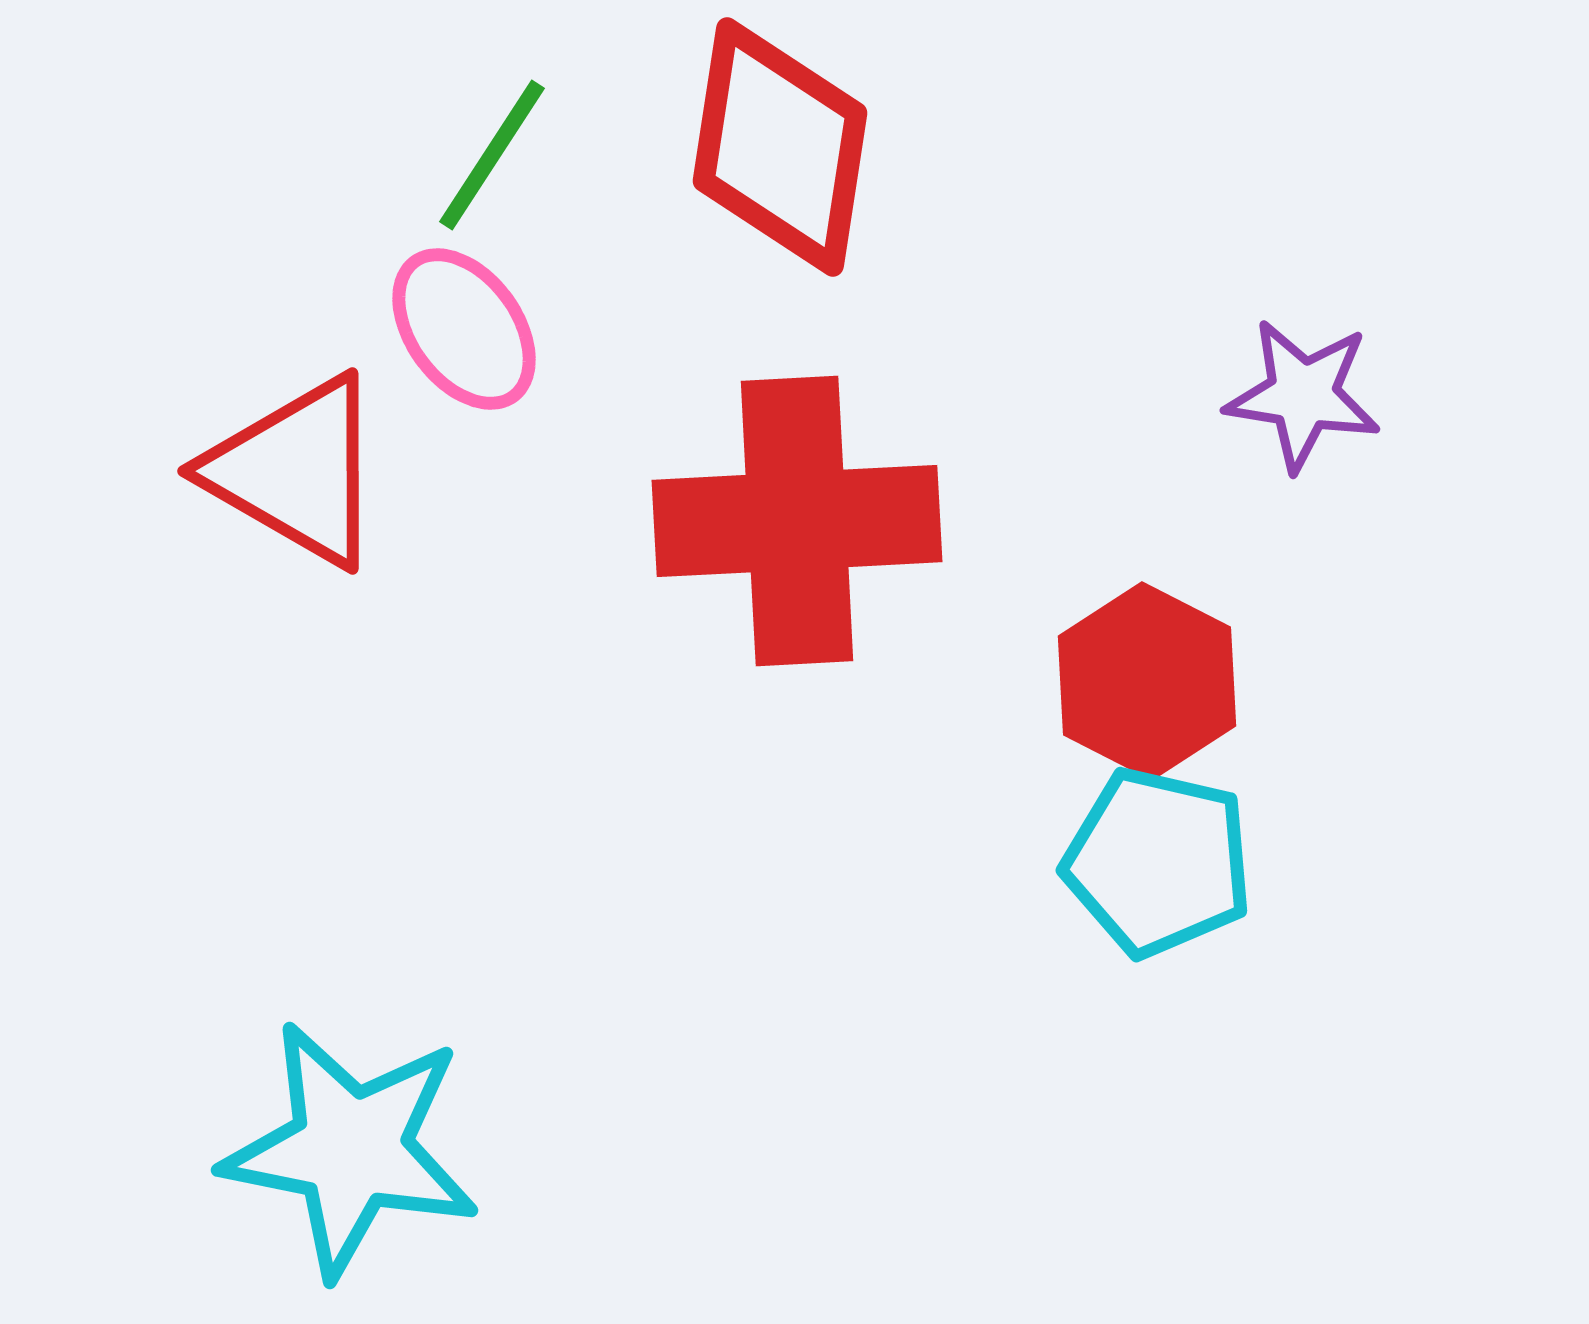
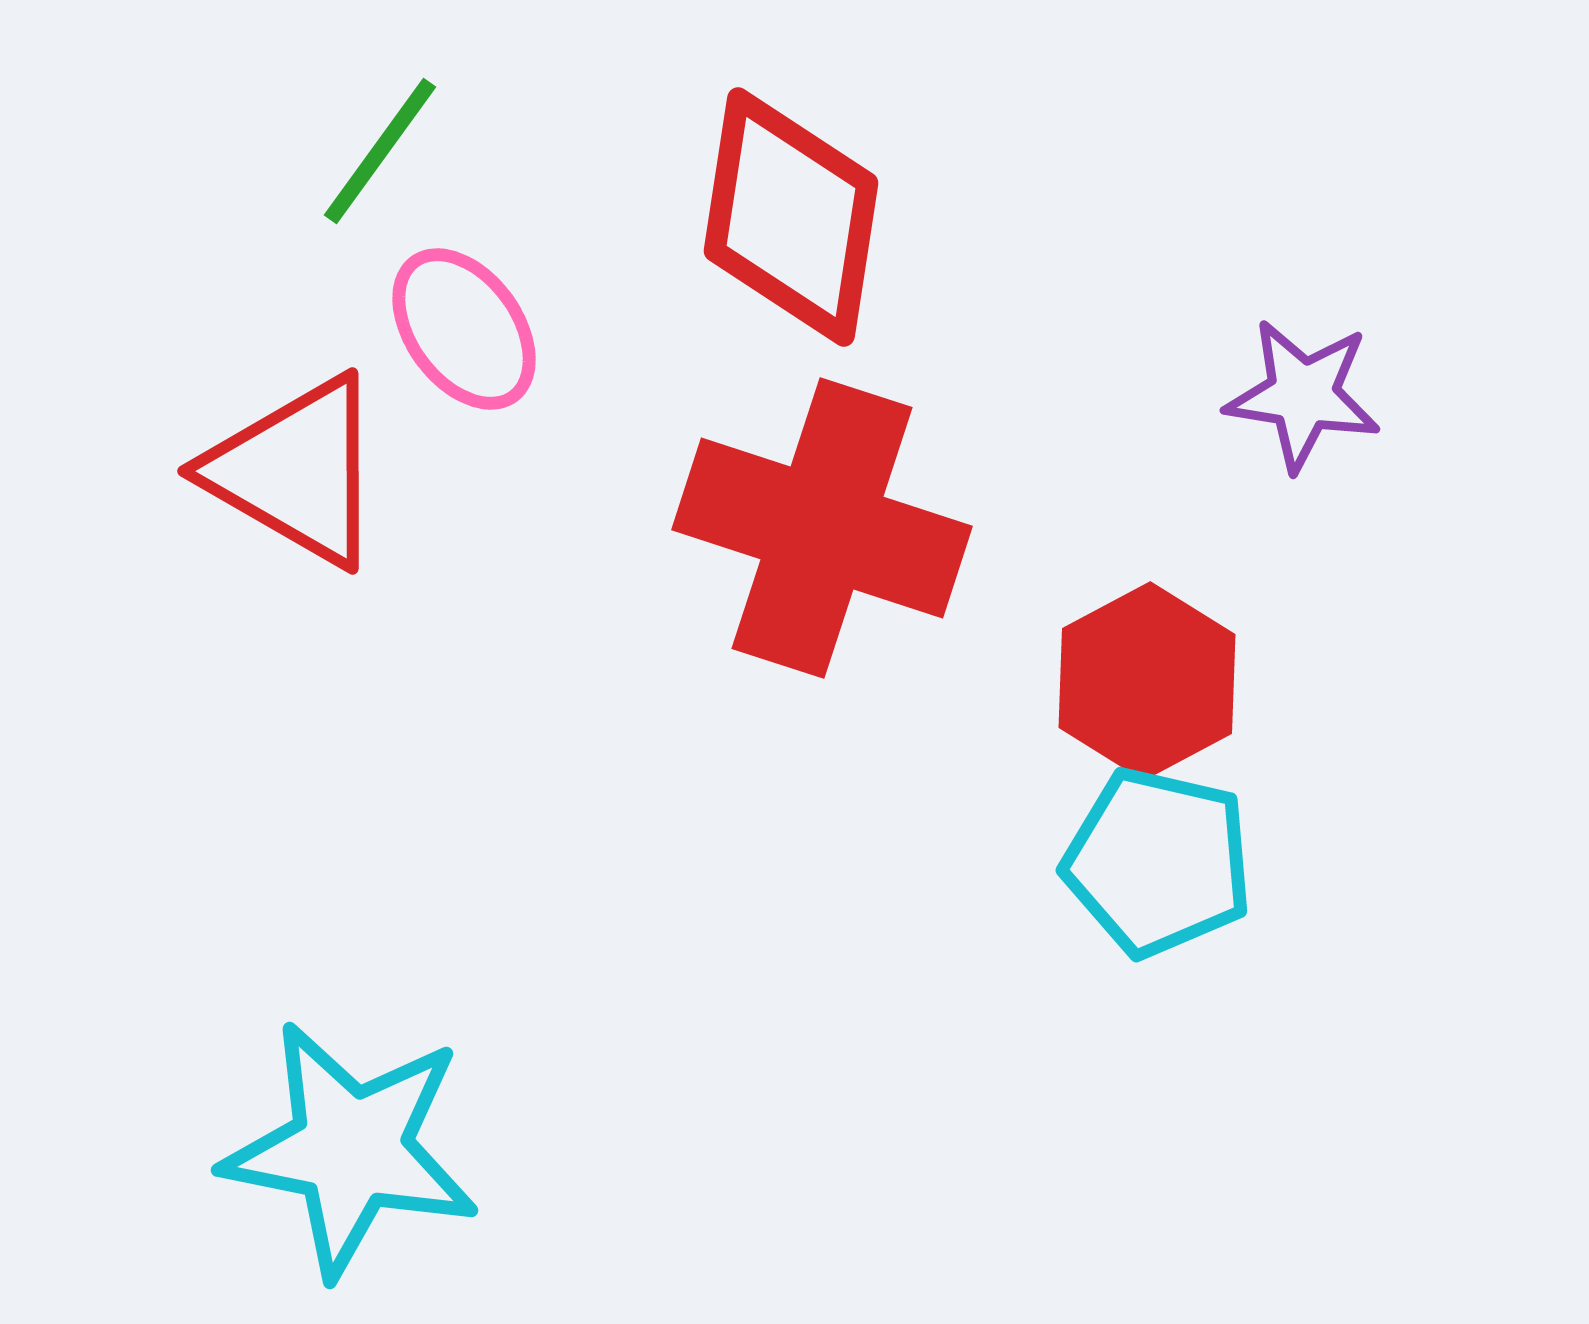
red diamond: moved 11 px right, 70 px down
green line: moved 112 px left, 4 px up; rotated 3 degrees clockwise
red cross: moved 25 px right, 7 px down; rotated 21 degrees clockwise
red hexagon: rotated 5 degrees clockwise
